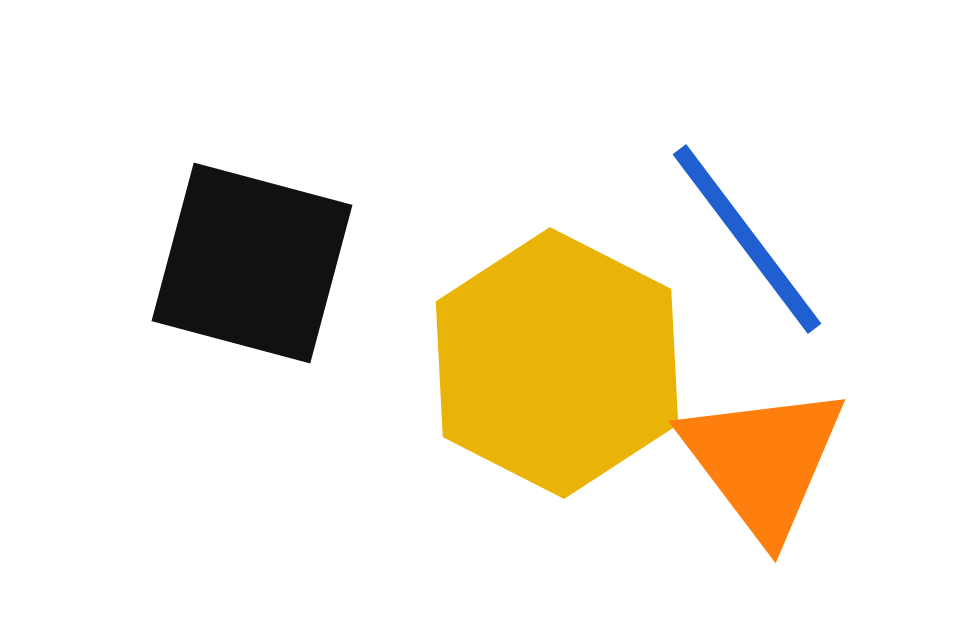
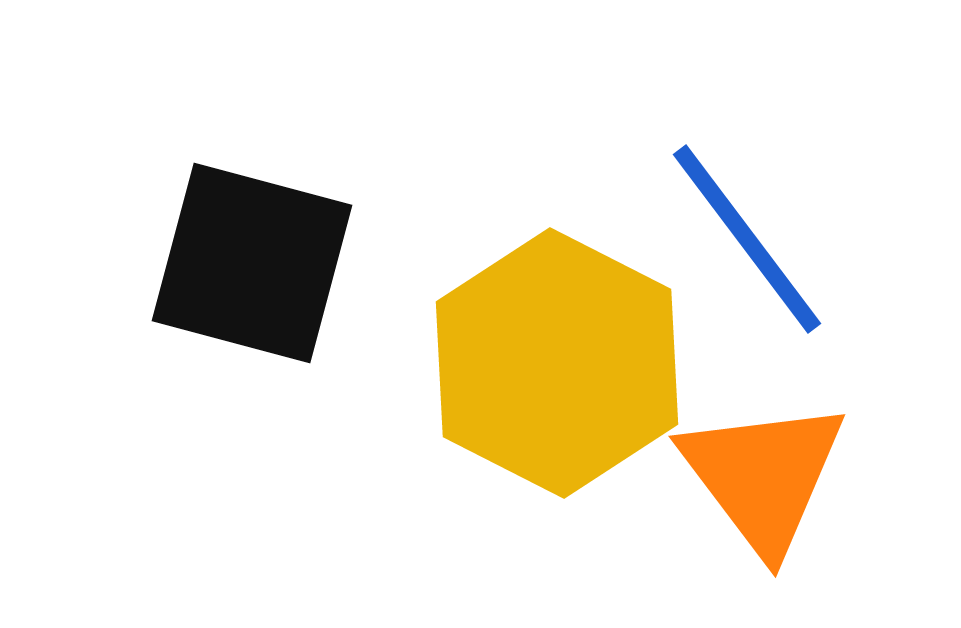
orange triangle: moved 15 px down
